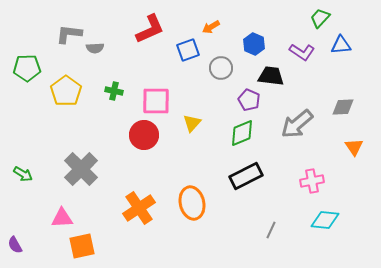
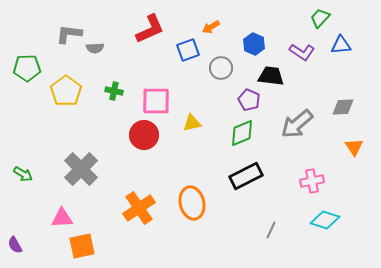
yellow triangle: rotated 36 degrees clockwise
cyan diamond: rotated 12 degrees clockwise
